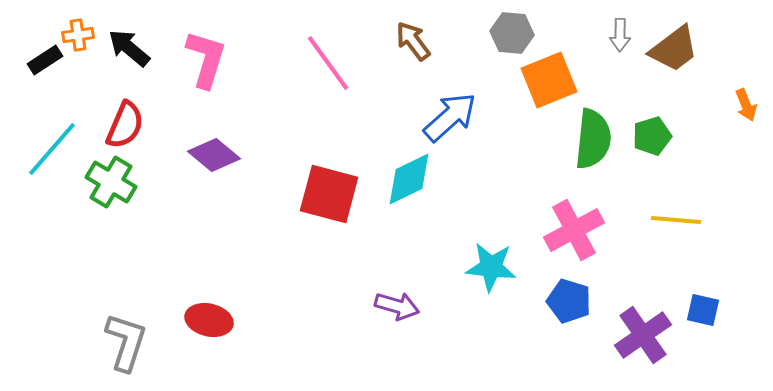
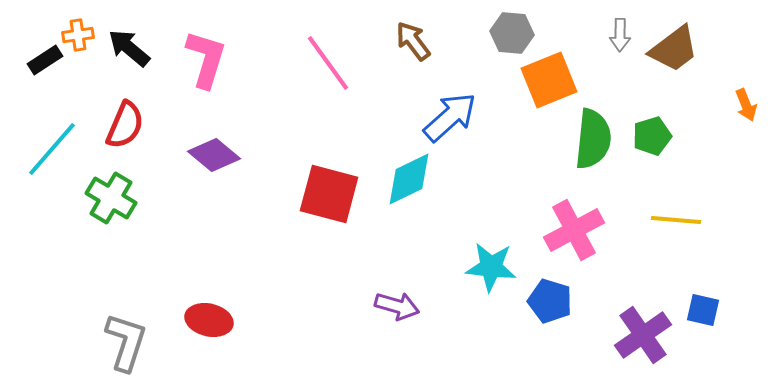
green cross: moved 16 px down
blue pentagon: moved 19 px left
